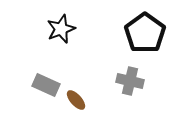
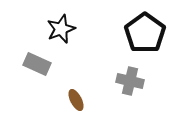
gray rectangle: moved 9 px left, 21 px up
brown ellipse: rotated 15 degrees clockwise
